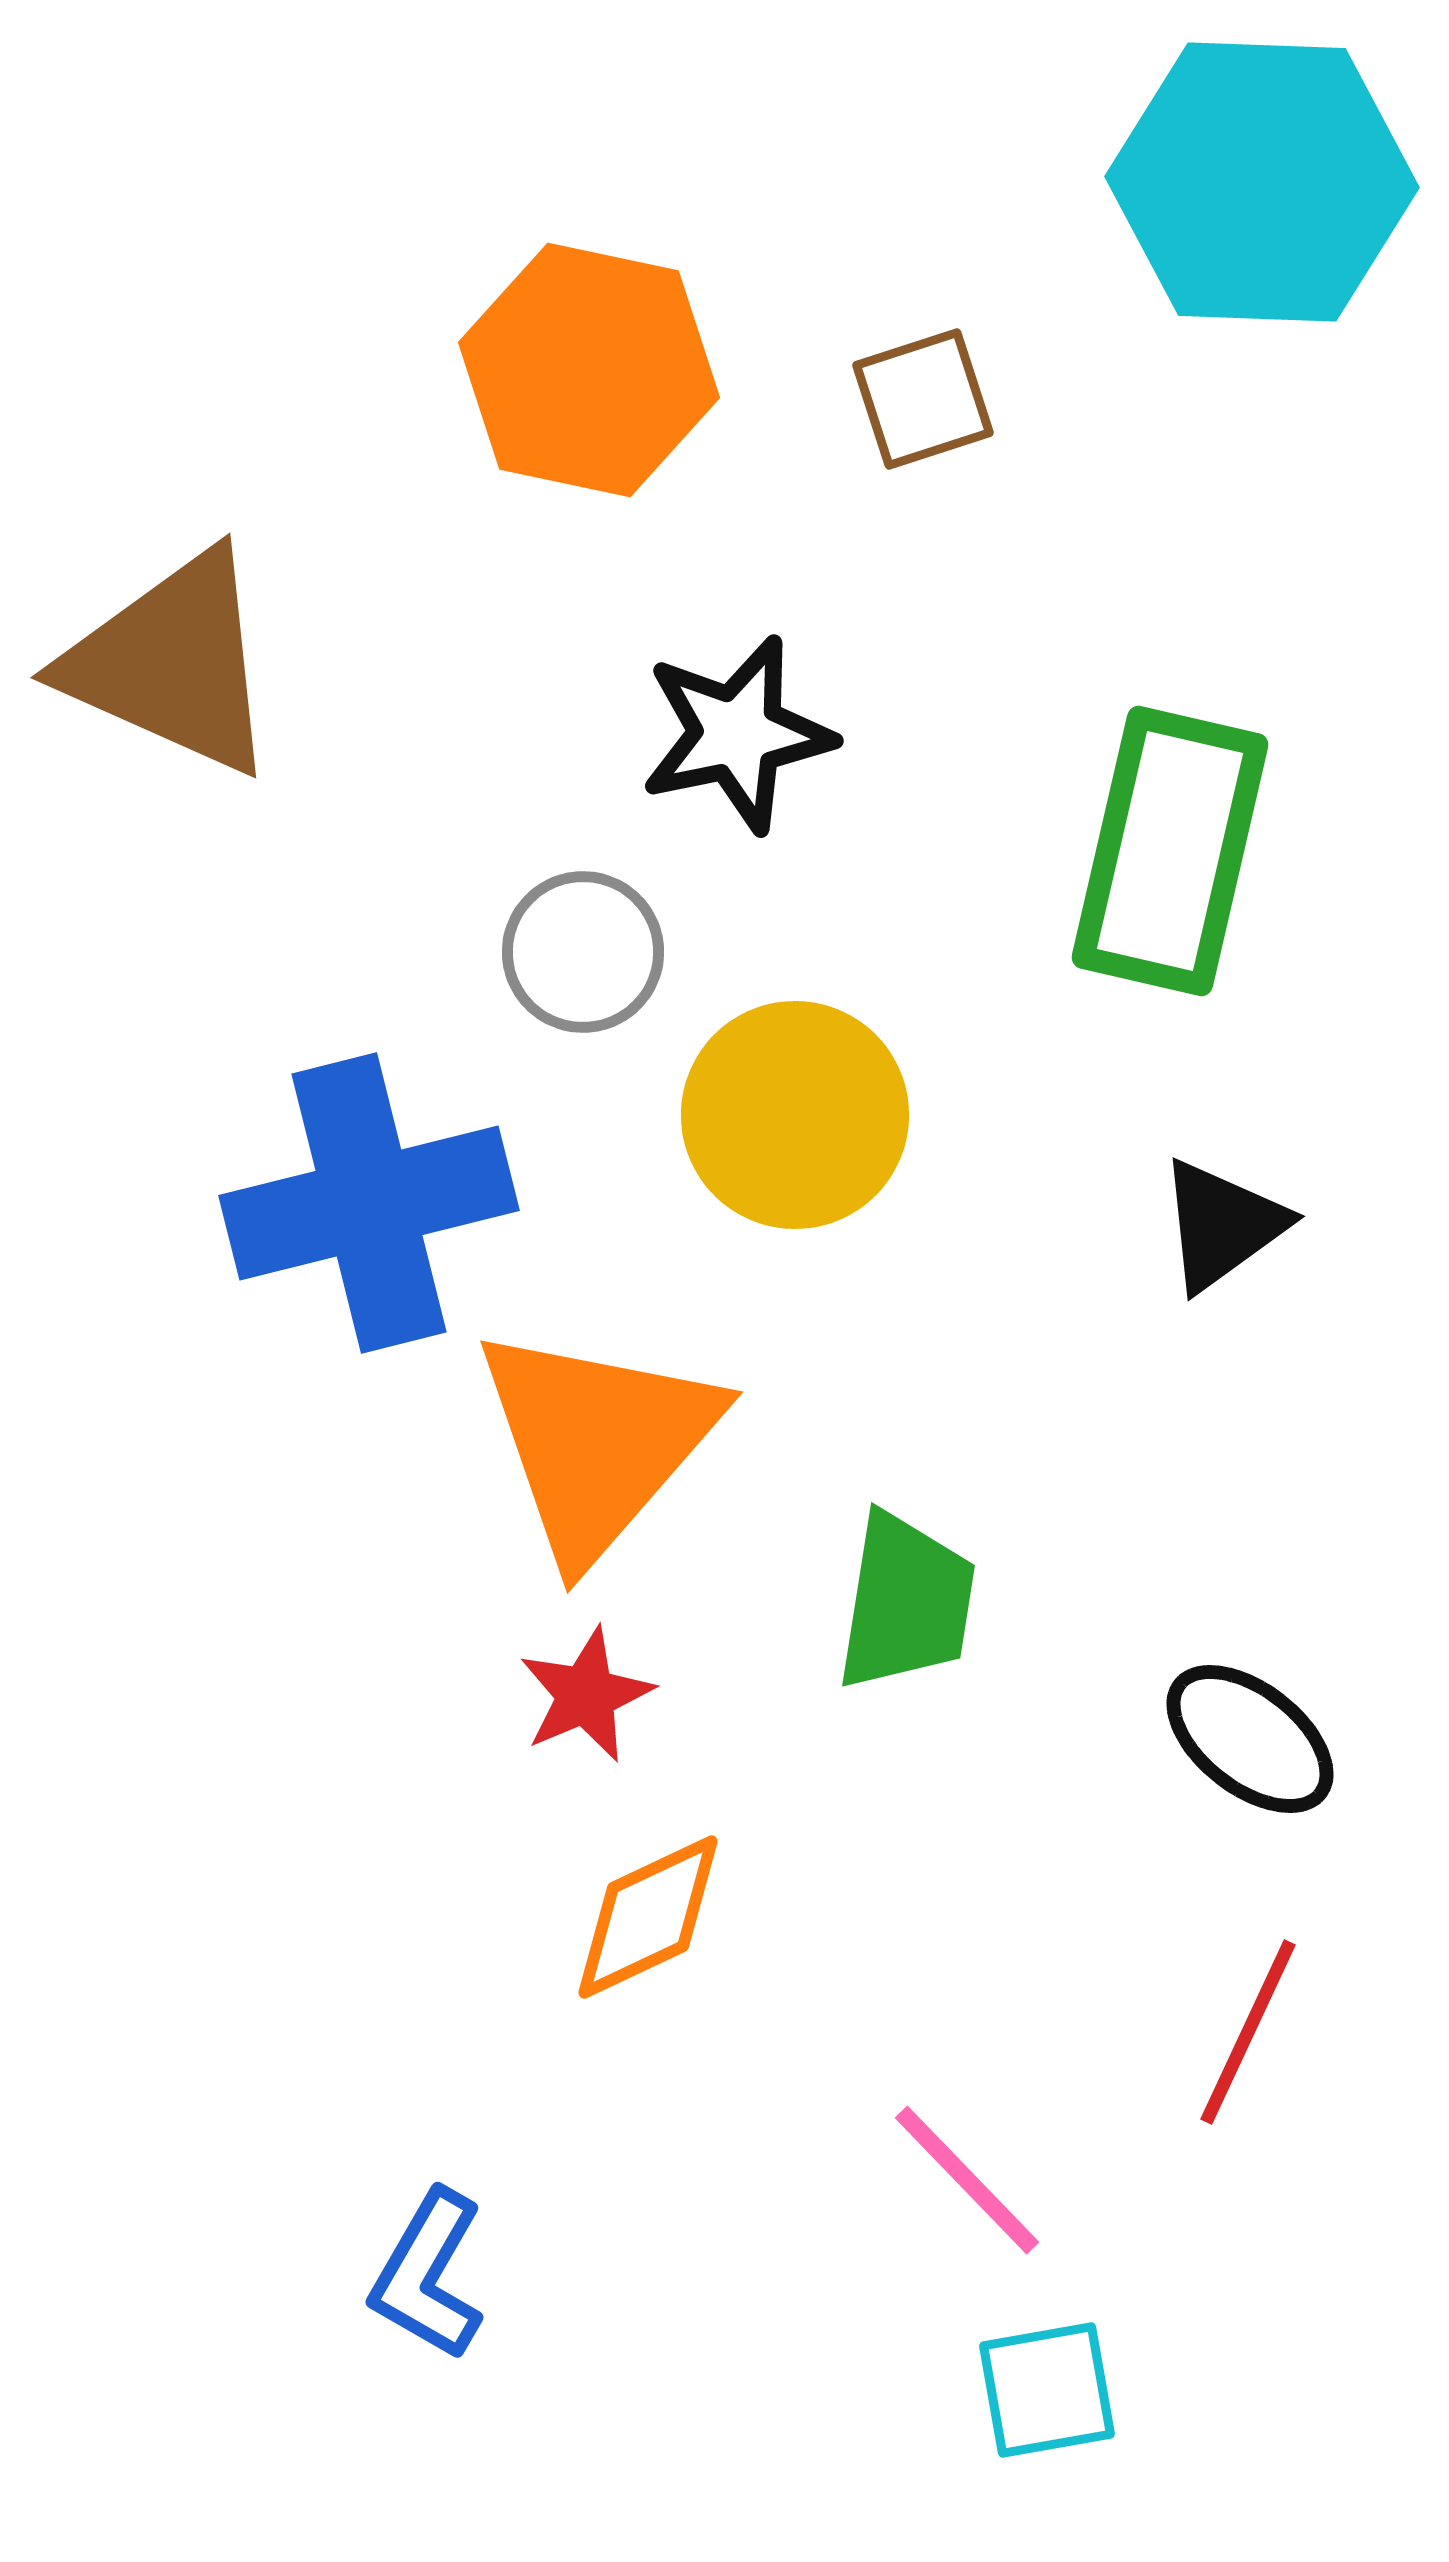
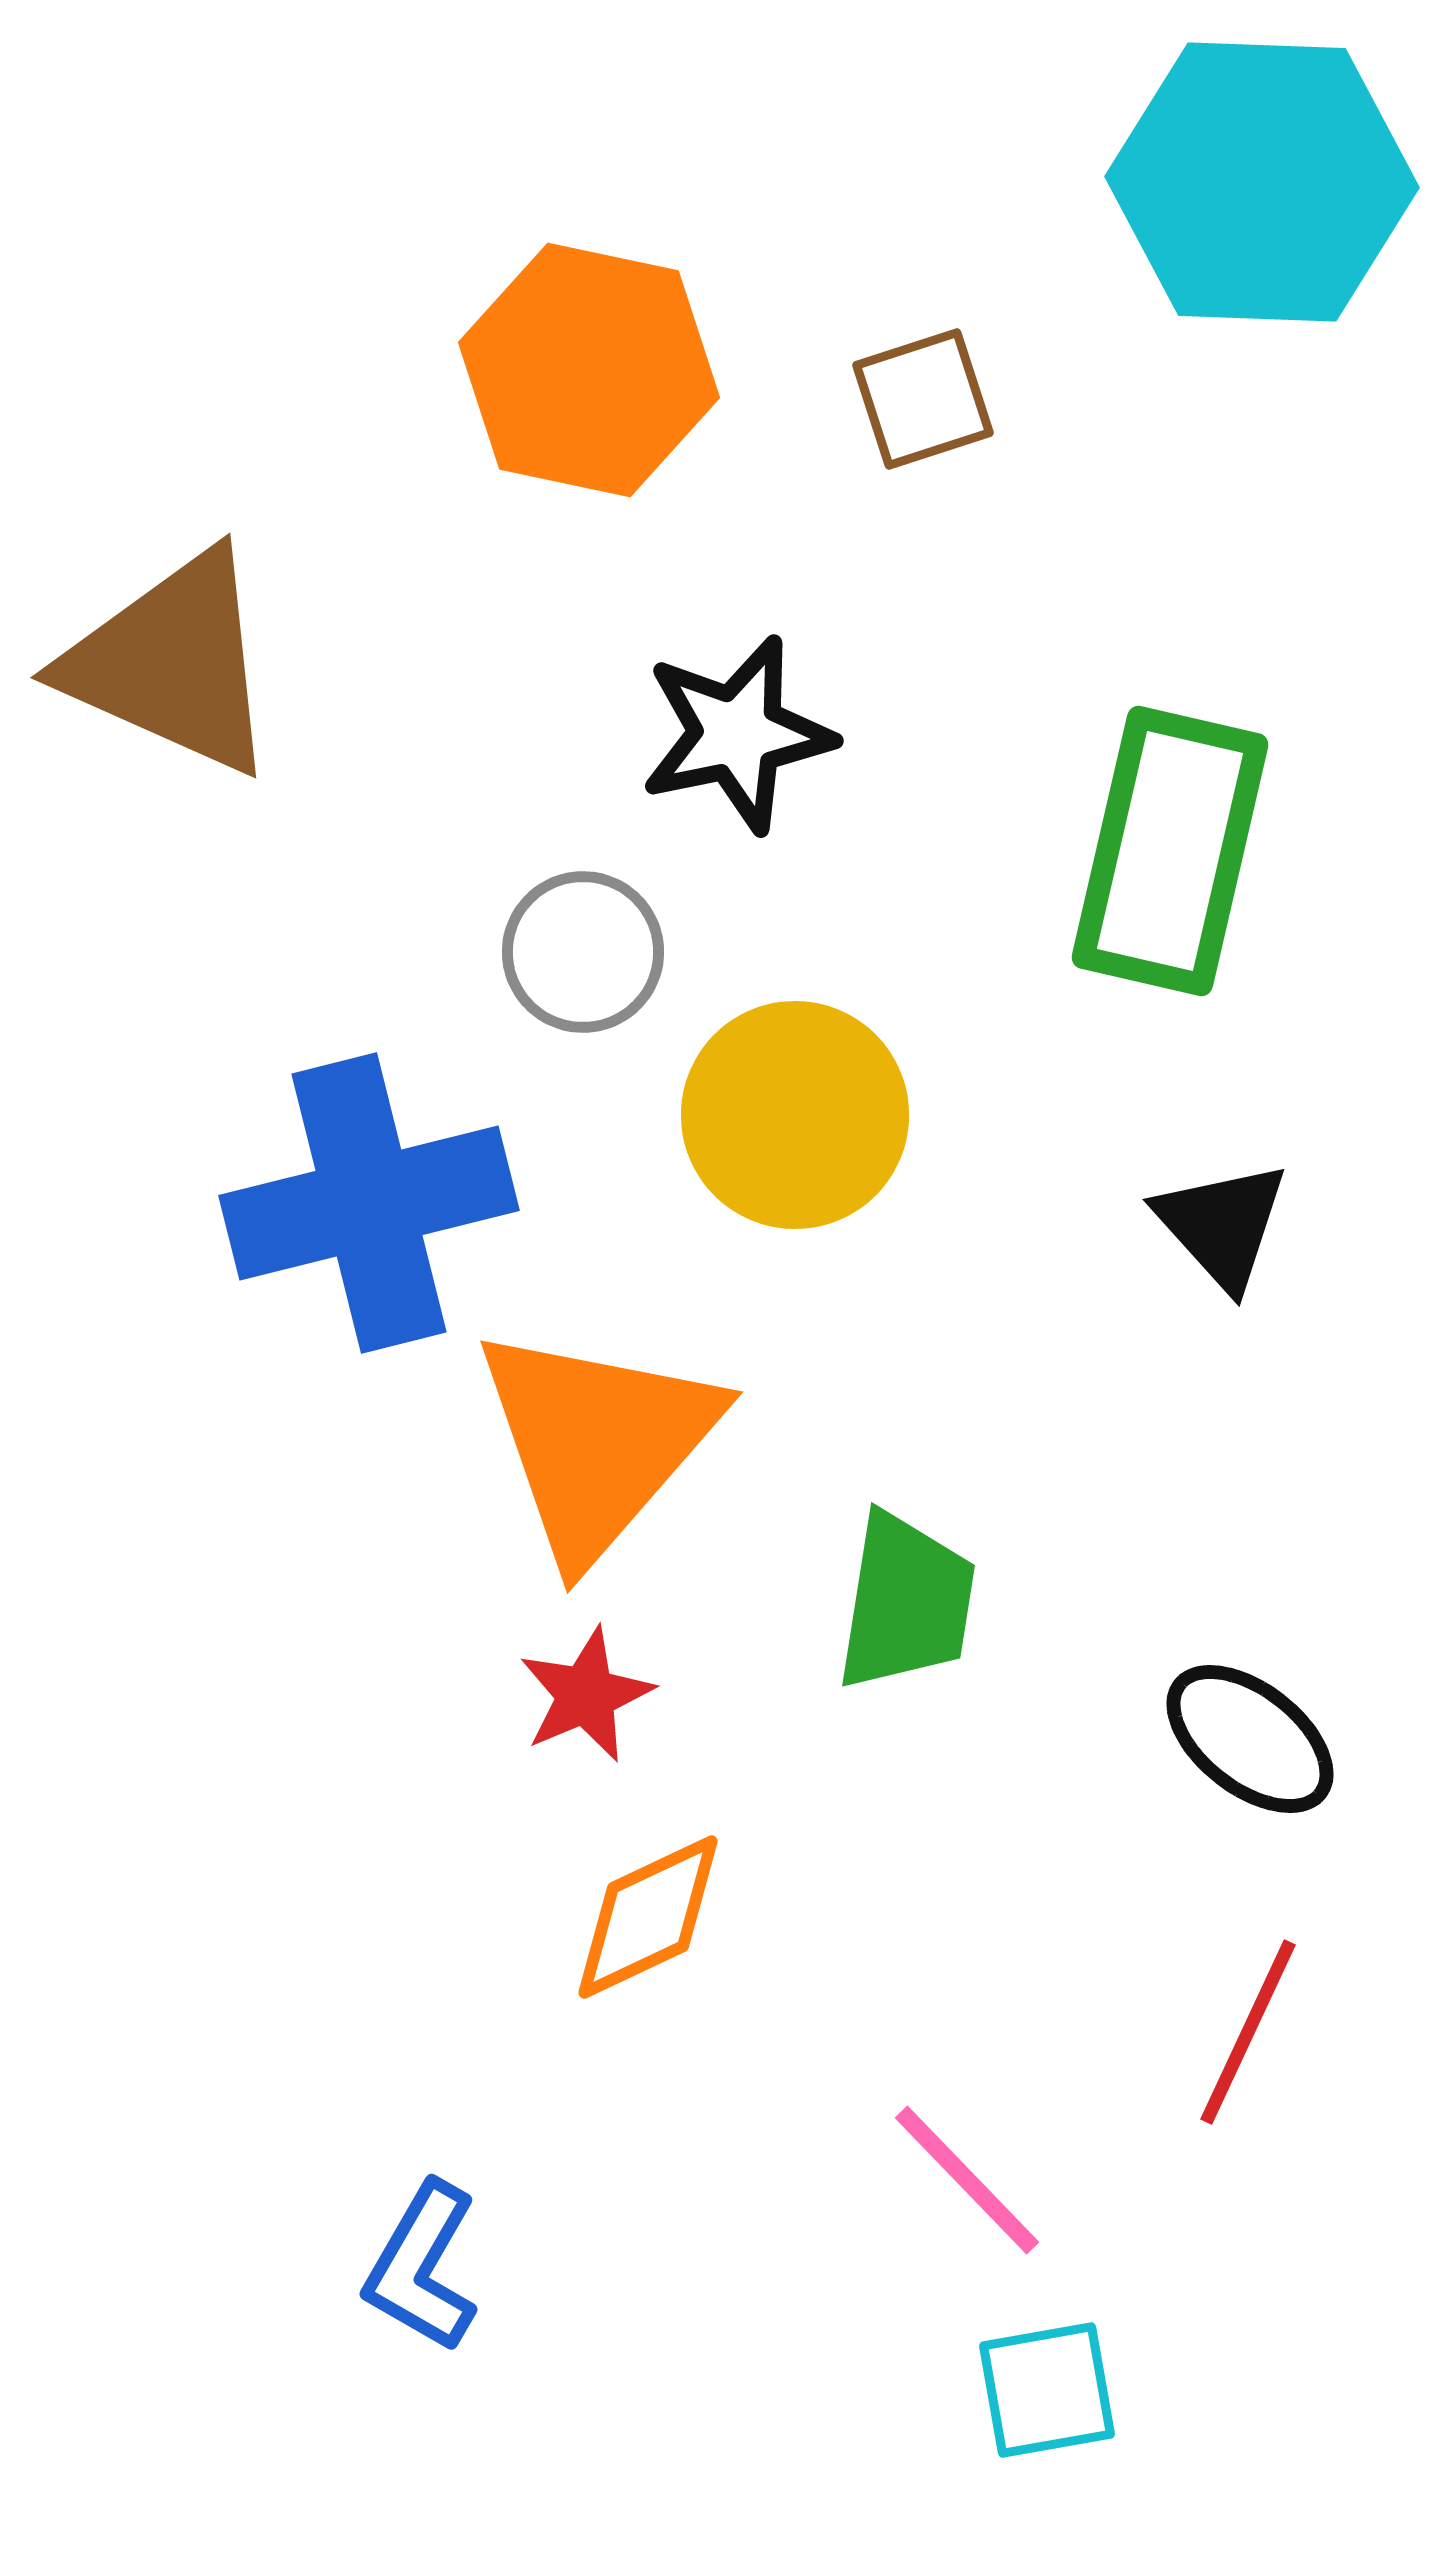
black triangle: rotated 36 degrees counterclockwise
blue L-shape: moved 6 px left, 8 px up
